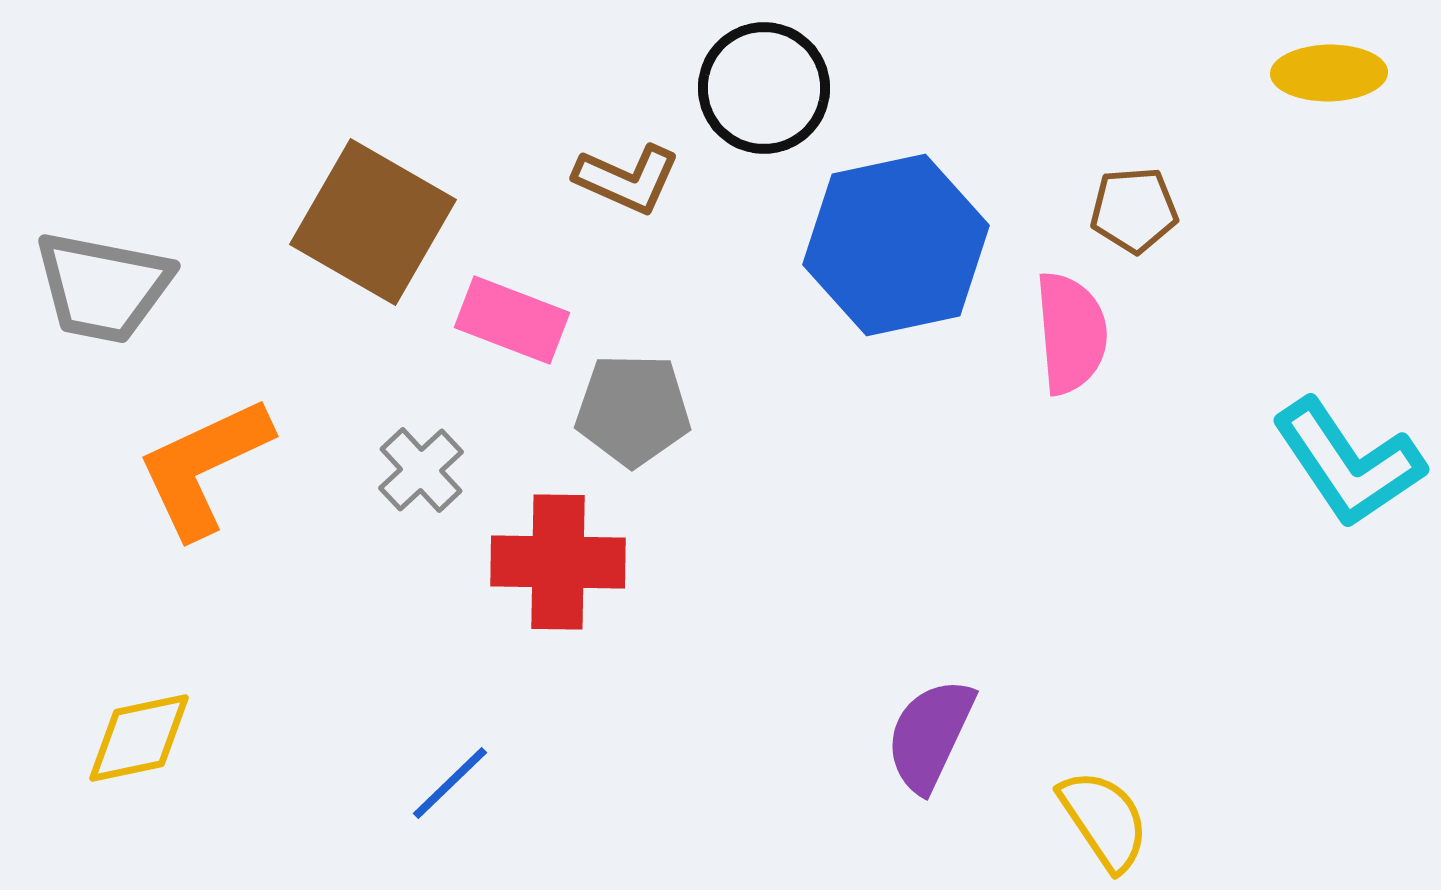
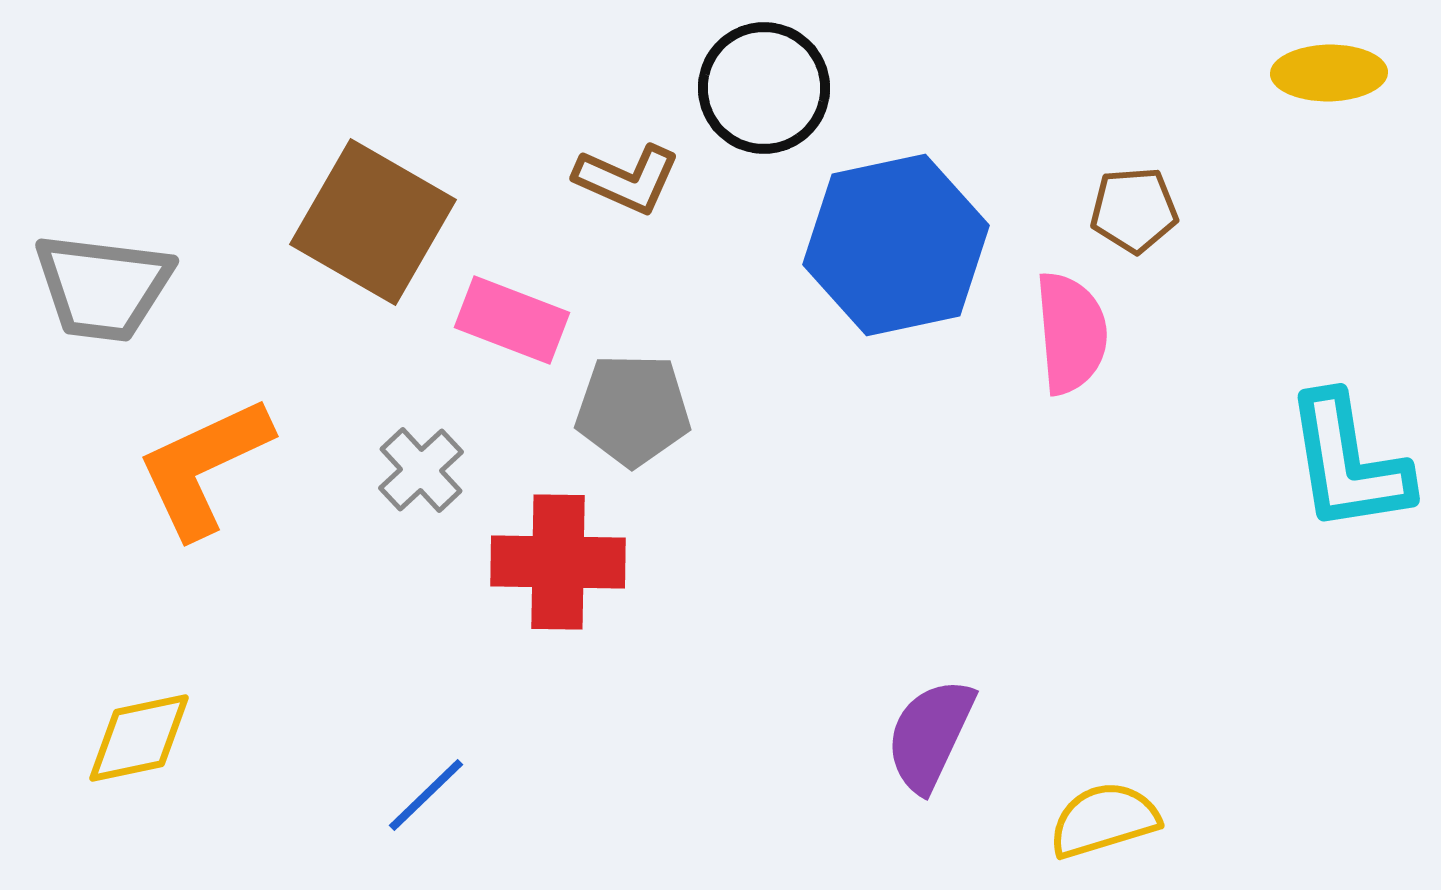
gray trapezoid: rotated 4 degrees counterclockwise
cyan L-shape: rotated 25 degrees clockwise
blue line: moved 24 px left, 12 px down
yellow semicircle: rotated 73 degrees counterclockwise
